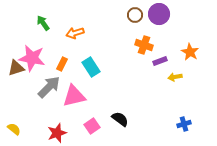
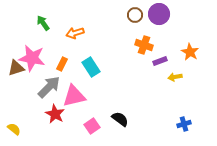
red star: moved 2 px left, 19 px up; rotated 24 degrees counterclockwise
